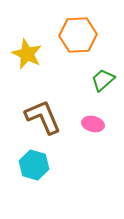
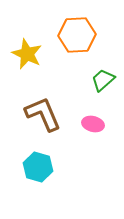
orange hexagon: moved 1 px left
brown L-shape: moved 3 px up
cyan hexagon: moved 4 px right, 2 px down
